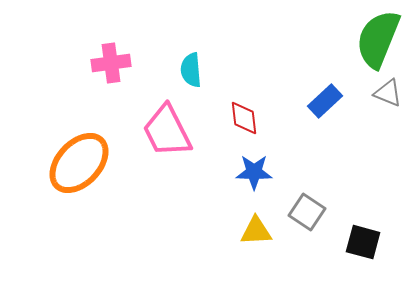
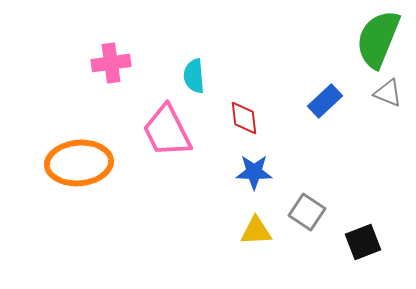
cyan semicircle: moved 3 px right, 6 px down
orange ellipse: rotated 42 degrees clockwise
black square: rotated 36 degrees counterclockwise
